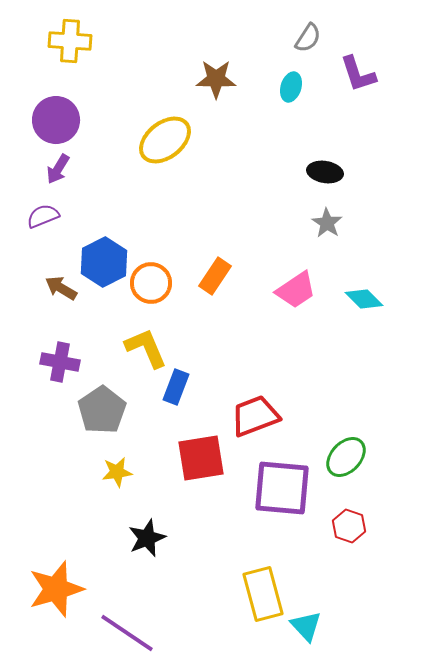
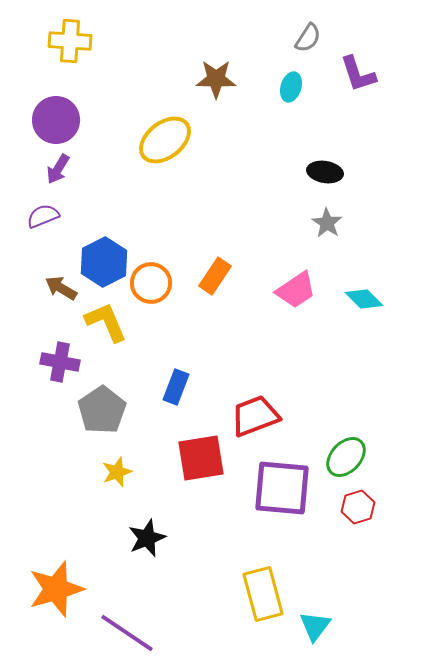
yellow L-shape: moved 40 px left, 26 px up
yellow star: rotated 12 degrees counterclockwise
red hexagon: moved 9 px right, 19 px up; rotated 24 degrees clockwise
cyan triangle: moved 9 px right; rotated 20 degrees clockwise
